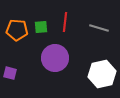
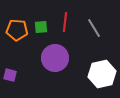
gray line: moved 5 px left; rotated 42 degrees clockwise
purple square: moved 2 px down
